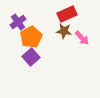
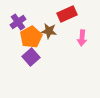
brown star: moved 15 px left
pink arrow: rotated 49 degrees clockwise
